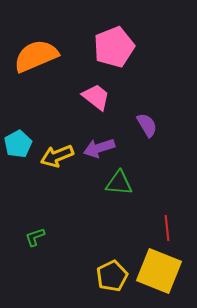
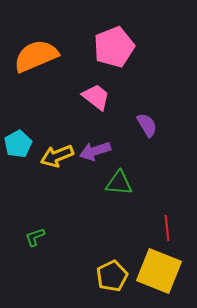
purple arrow: moved 4 px left, 3 px down
